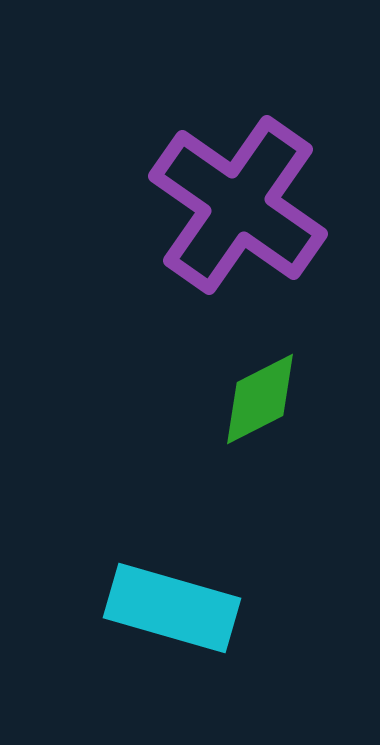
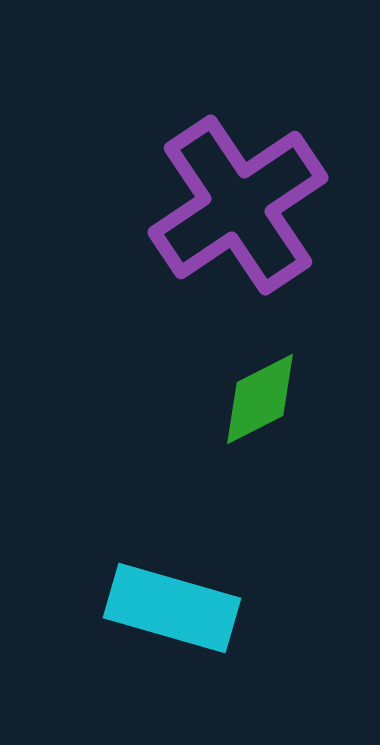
purple cross: rotated 21 degrees clockwise
